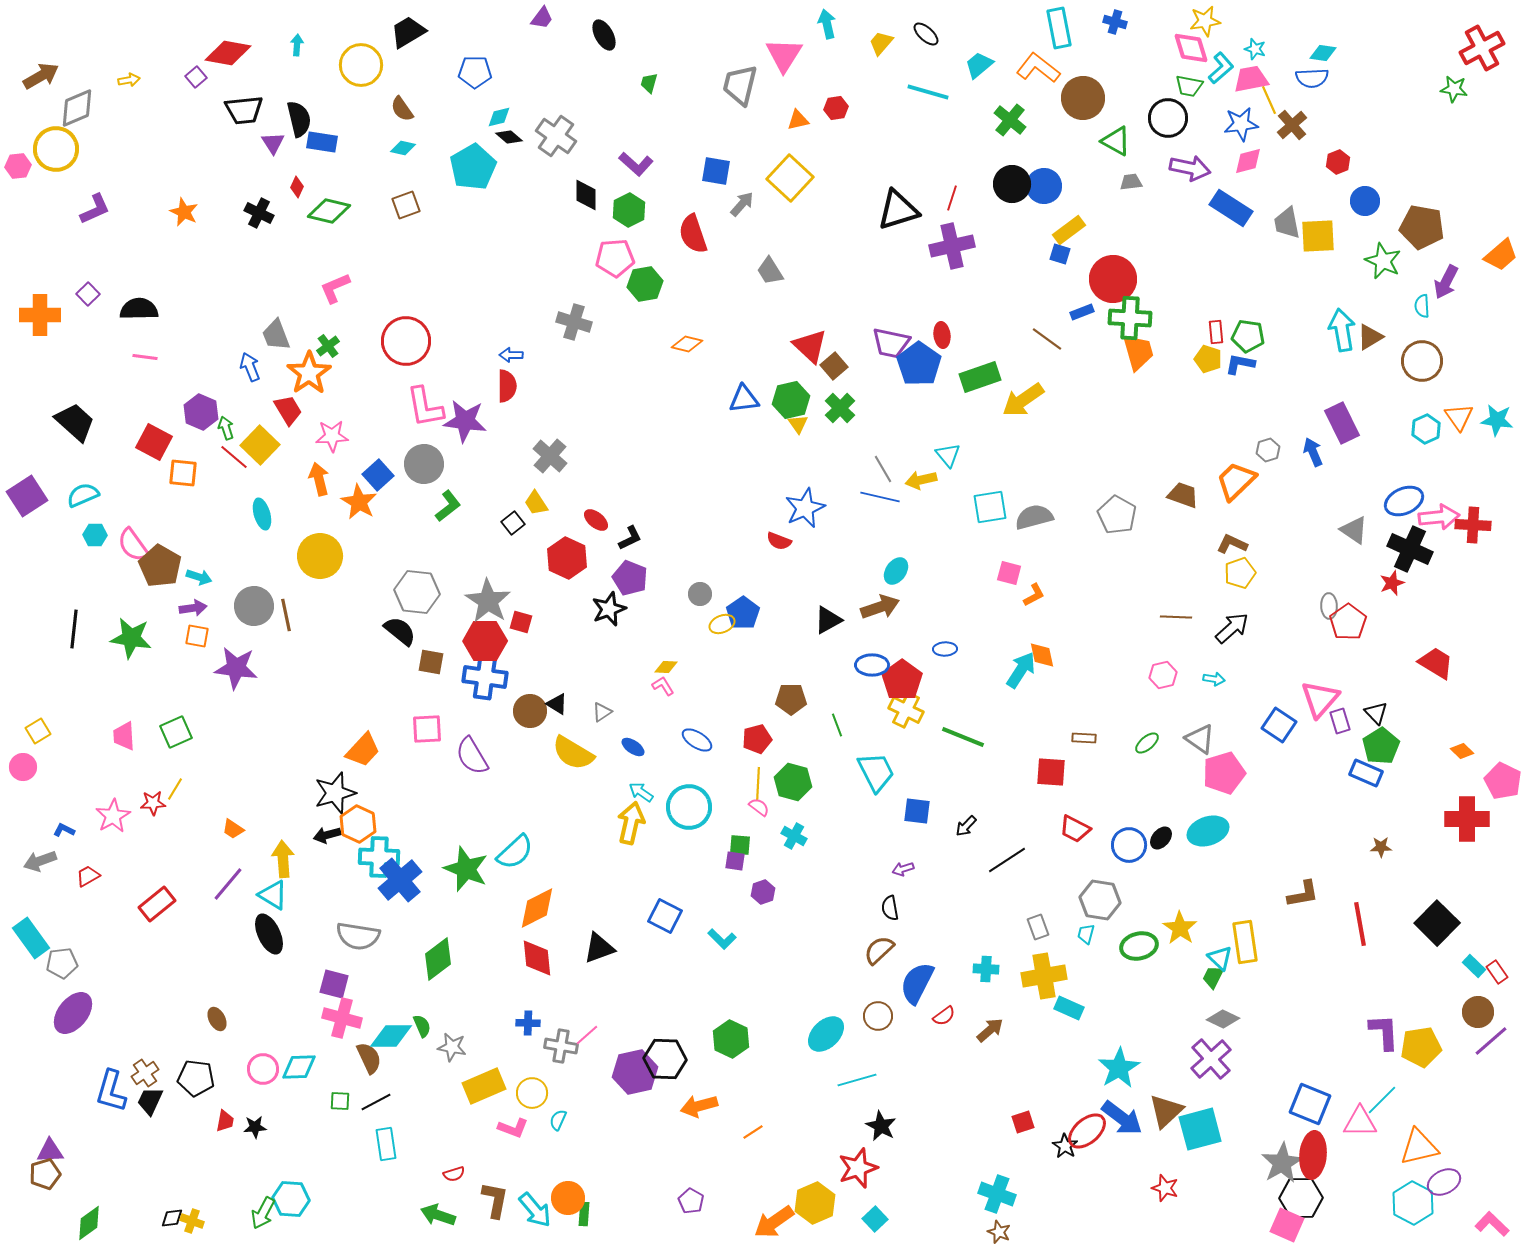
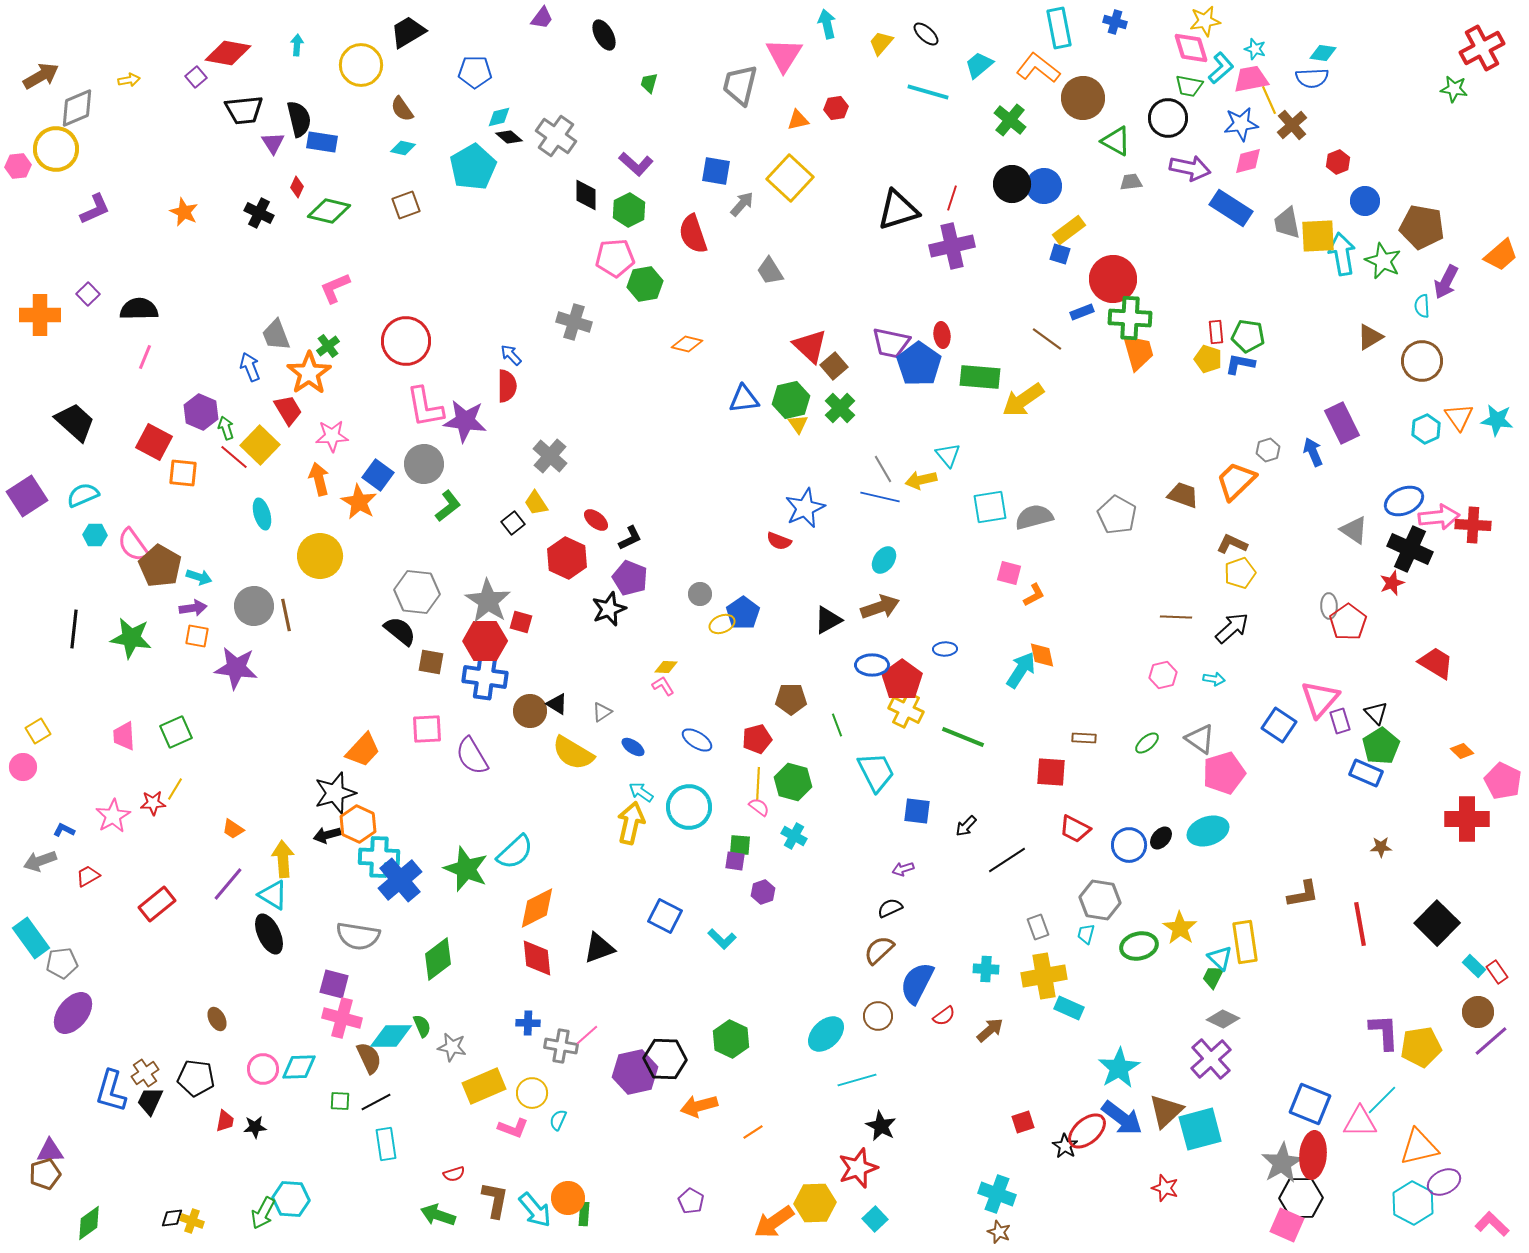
cyan arrow at (1342, 330): moved 76 px up
blue arrow at (511, 355): rotated 45 degrees clockwise
pink line at (145, 357): rotated 75 degrees counterclockwise
green rectangle at (980, 377): rotated 24 degrees clockwise
blue square at (378, 475): rotated 12 degrees counterclockwise
cyan ellipse at (896, 571): moved 12 px left, 11 px up
black semicircle at (890, 908): rotated 75 degrees clockwise
yellow hexagon at (815, 1203): rotated 21 degrees clockwise
